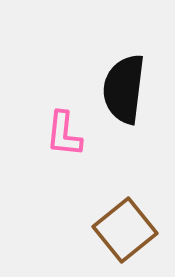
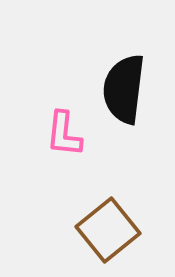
brown square: moved 17 px left
